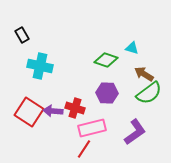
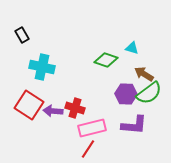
cyan cross: moved 2 px right, 1 px down
purple hexagon: moved 19 px right, 1 px down
red square: moved 7 px up
purple L-shape: moved 1 px left, 7 px up; rotated 40 degrees clockwise
red line: moved 4 px right
